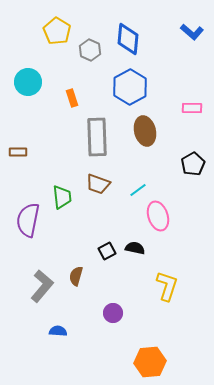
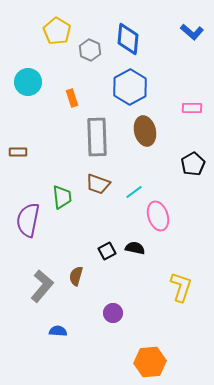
cyan line: moved 4 px left, 2 px down
yellow L-shape: moved 14 px right, 1 px down
